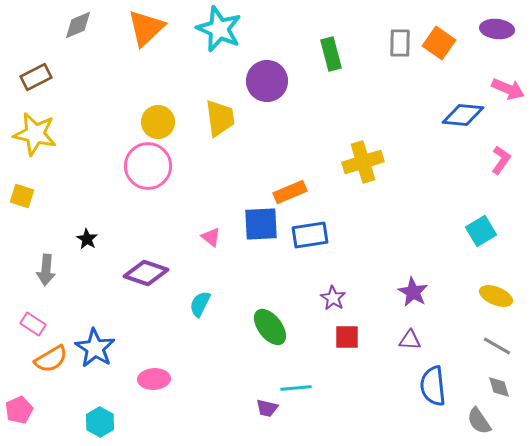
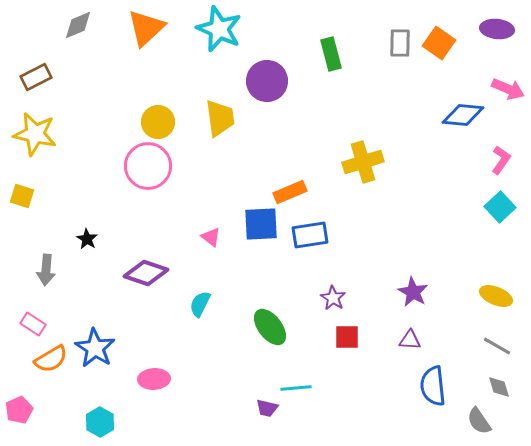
cyan square at (481, 231): moved 19 px right, 24 px up; rotated 12 degrees counterclockwise
